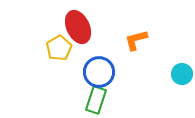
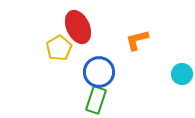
orange L-shape: moved 1 px right
